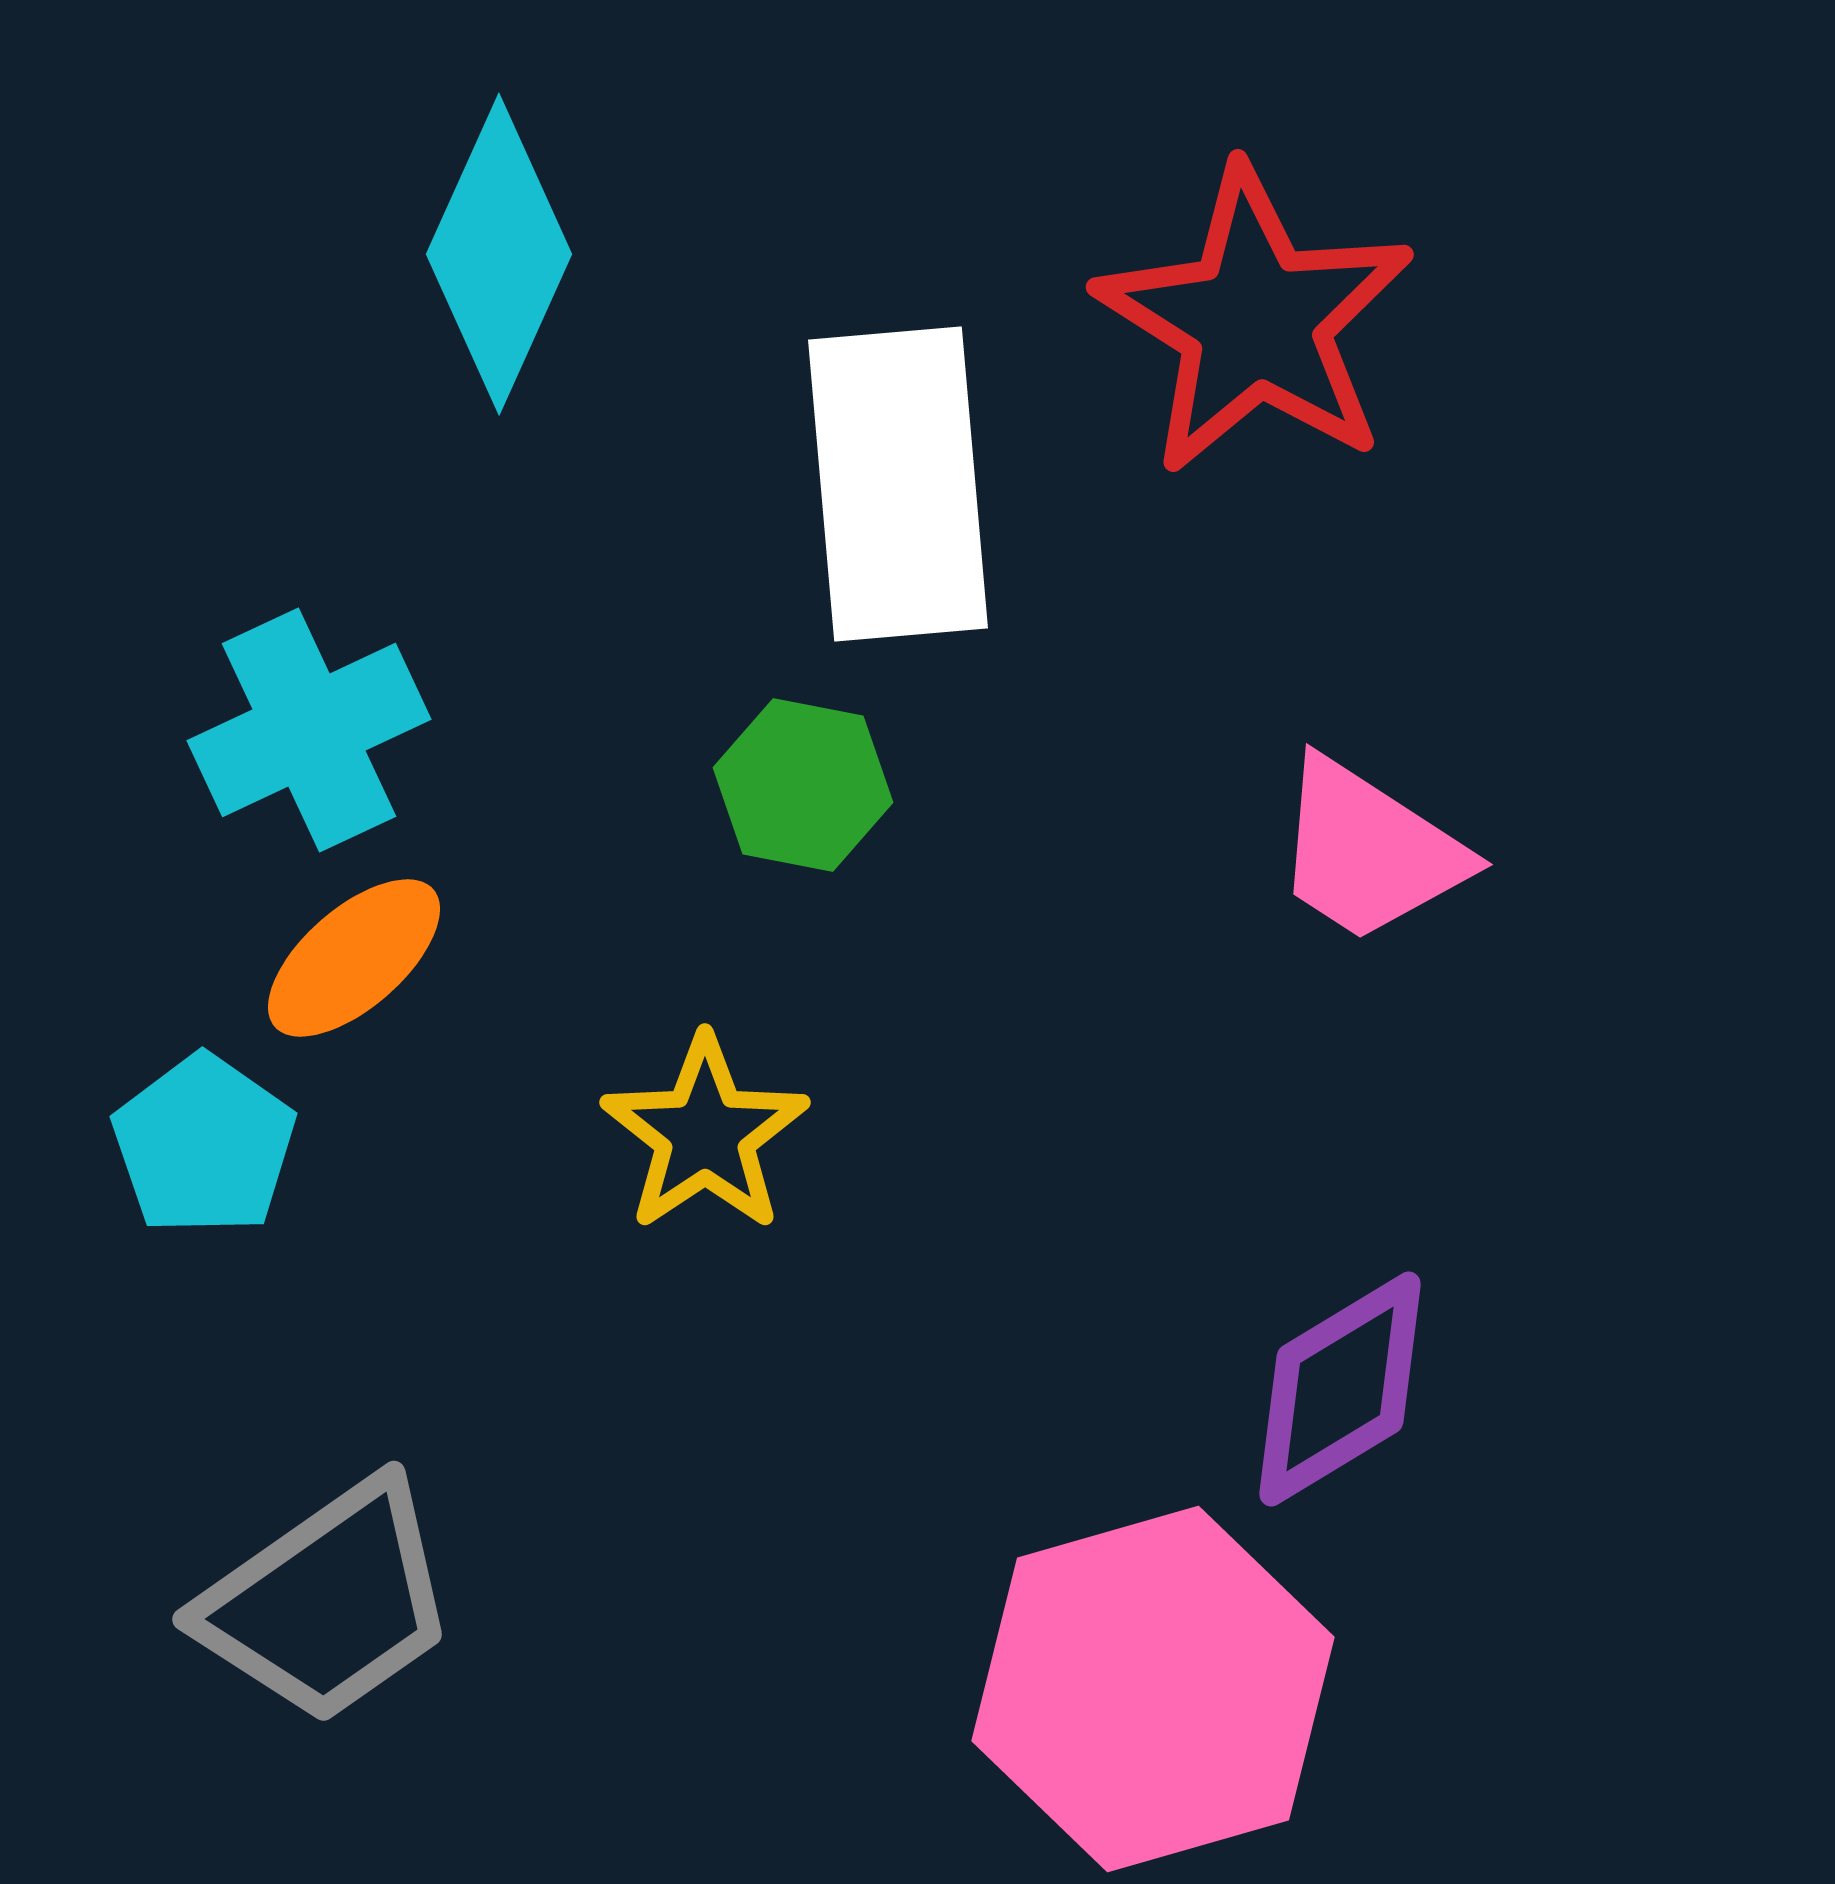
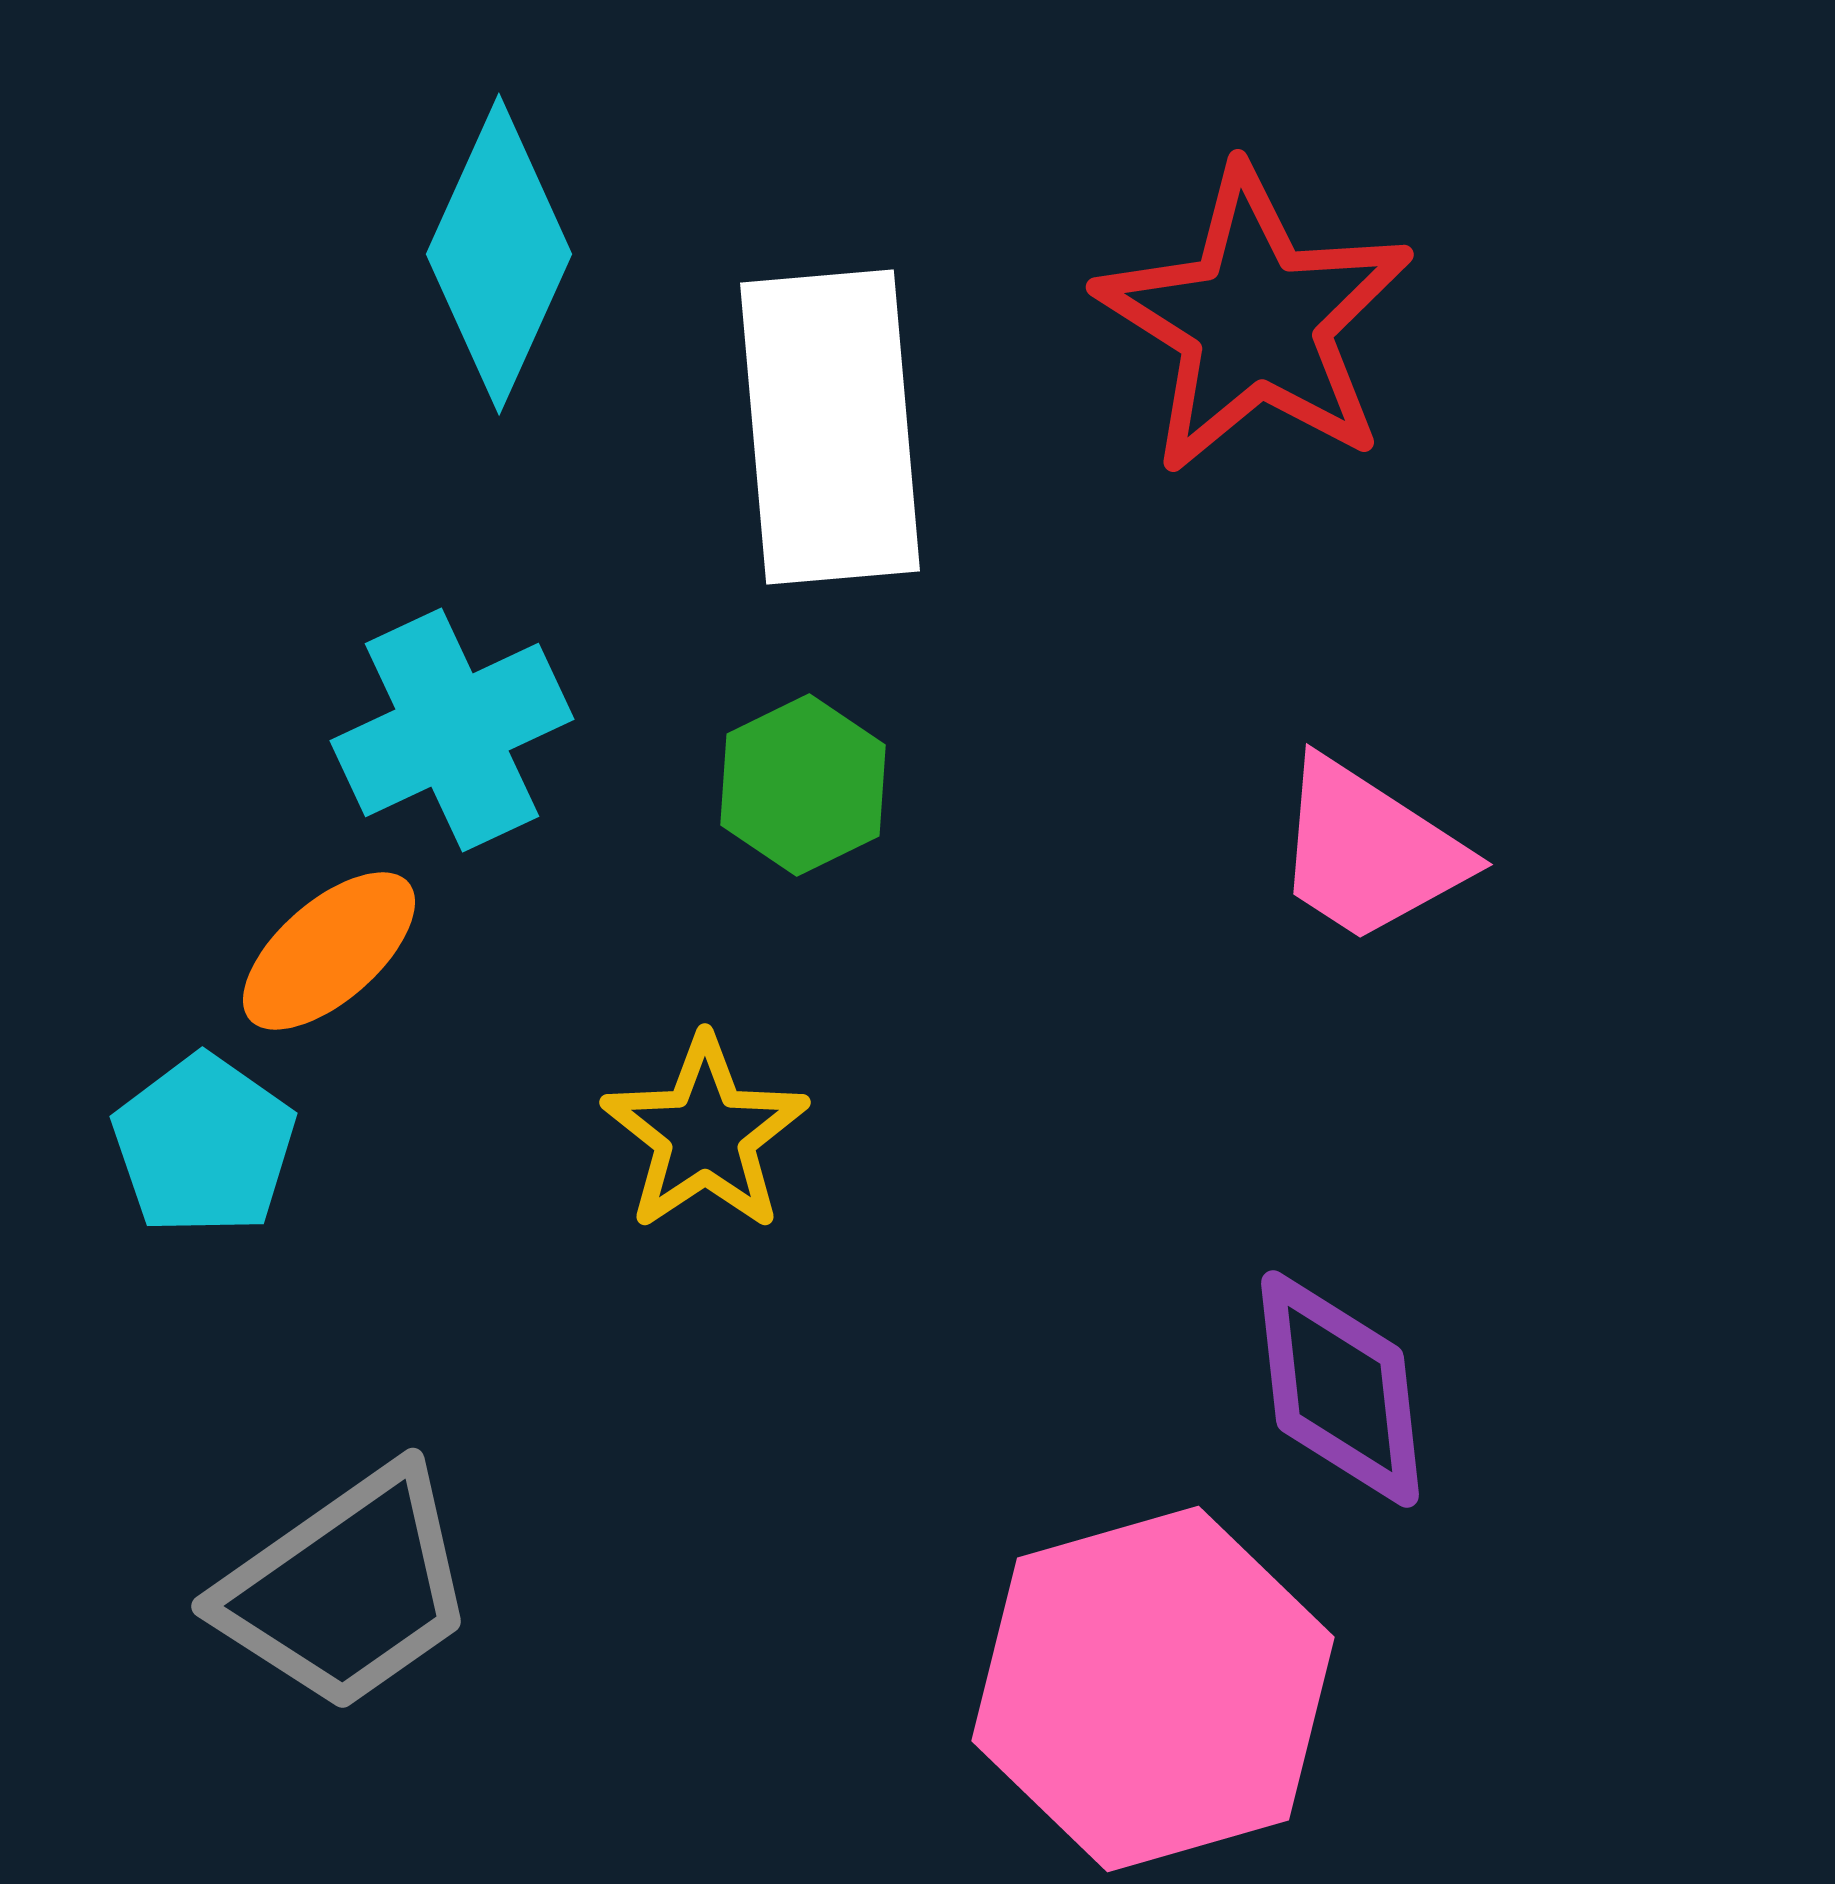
white rectangle: moved 68 px left, 57 px up
cyan cross: moved 143 px right
green hexagon: rotated 23 degrees clockwise
orange ellipse: moved 25 px left, 7 px up
purple diamond: rotated 65 degrees counterclockwise
gray trapezoid: moved 19 px right, 13 px up
